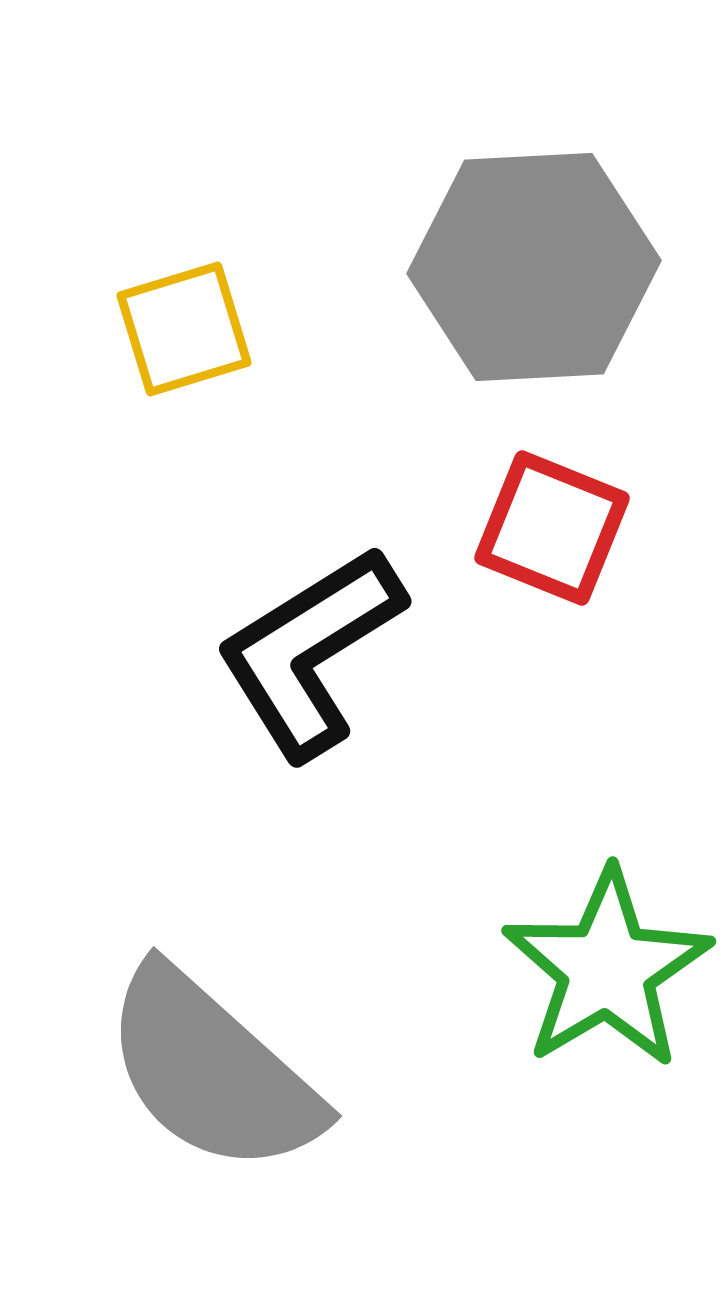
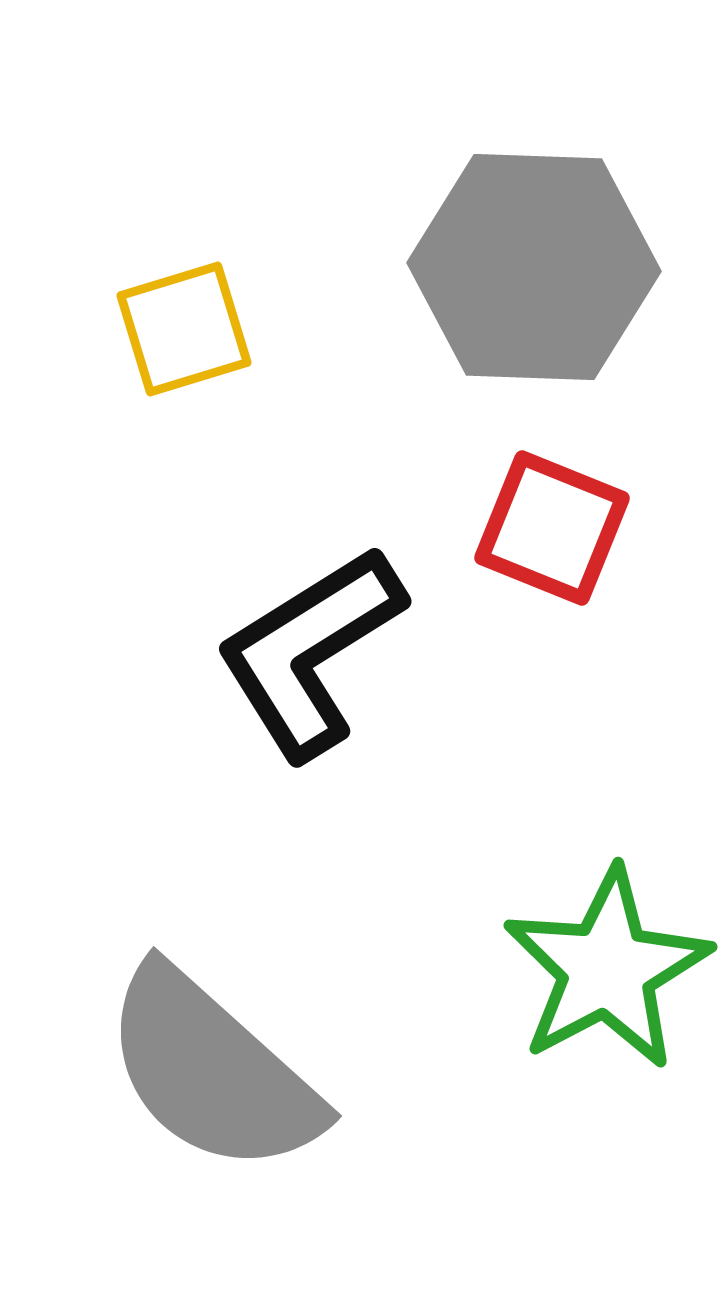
gray hexagon: rotated 5 degrees clockwise
green star: rotated 3 degrees clockwise
